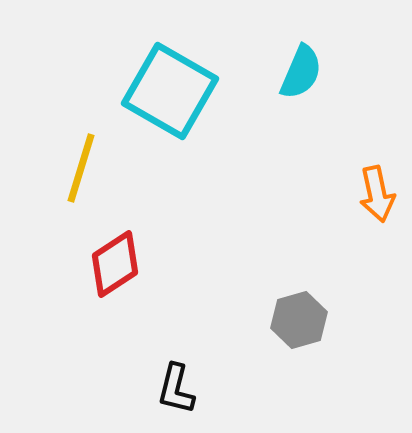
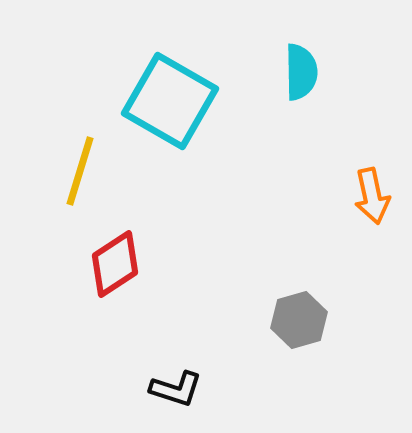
cyan semicircle: rotated 24 degrees counterclockwise
cyan square: moved 10 px down
yellow line: moved 1 px left, 3 px down
orange arrow: moved 5 px left, 2 px down
black L-shape: rotated 86 degrees counterclockwise
